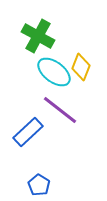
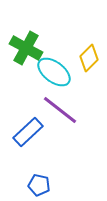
green cross: moved 12 px left, 12 px down
yellow diamond: moved 8 px right, 9 px up; rotated 24 degrees clockwise
blue pentagon: rotated 20 degrees counterclockwise
